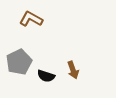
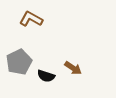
brown arrow: moved 2 px up; rotated 36 degrees counterclockwise
